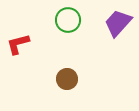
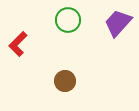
red L-shape: rotated 30 degrees counterclockwise
brown circle: moved 2 px left, 2 px down
